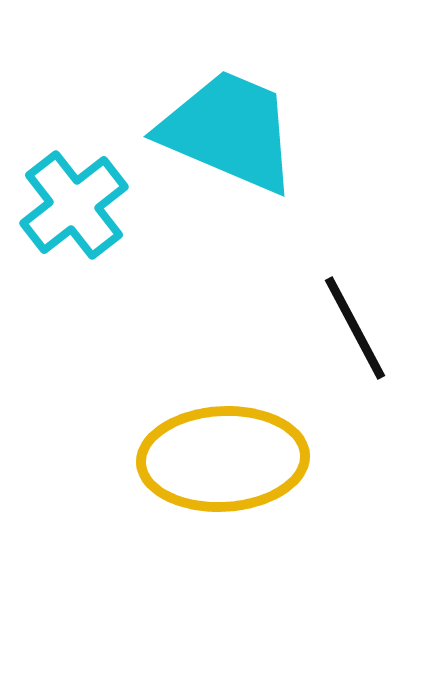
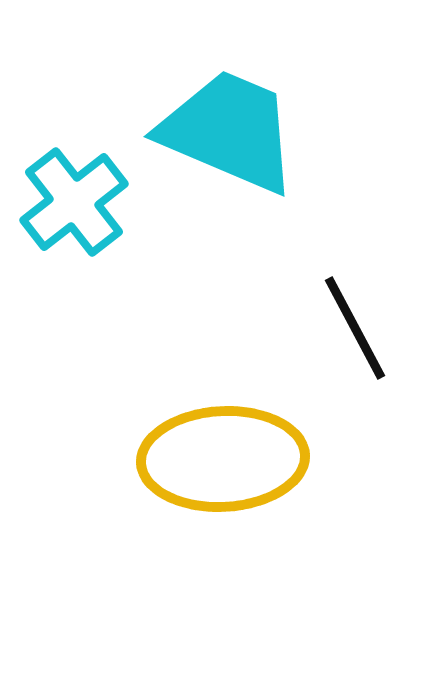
cyan cross: moved 3 px up
